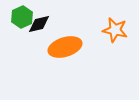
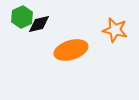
orange ellipse: moved 6 px right, 3 px down
